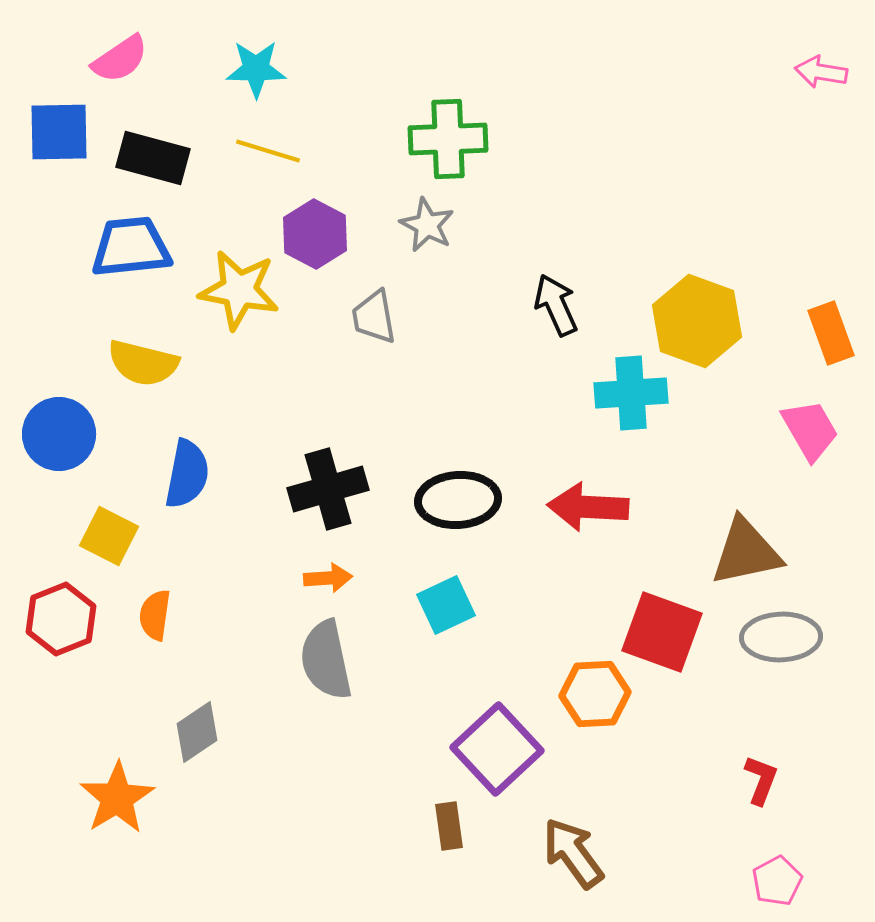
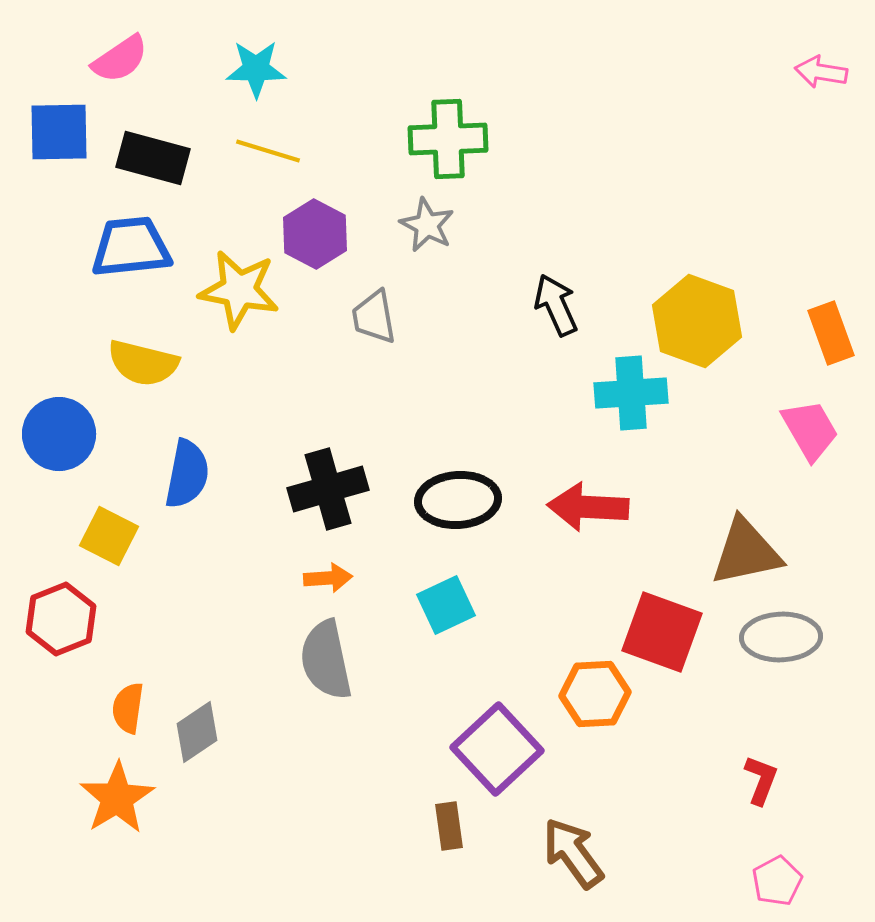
orange semicircle: moved 27 px left, 93 px down
